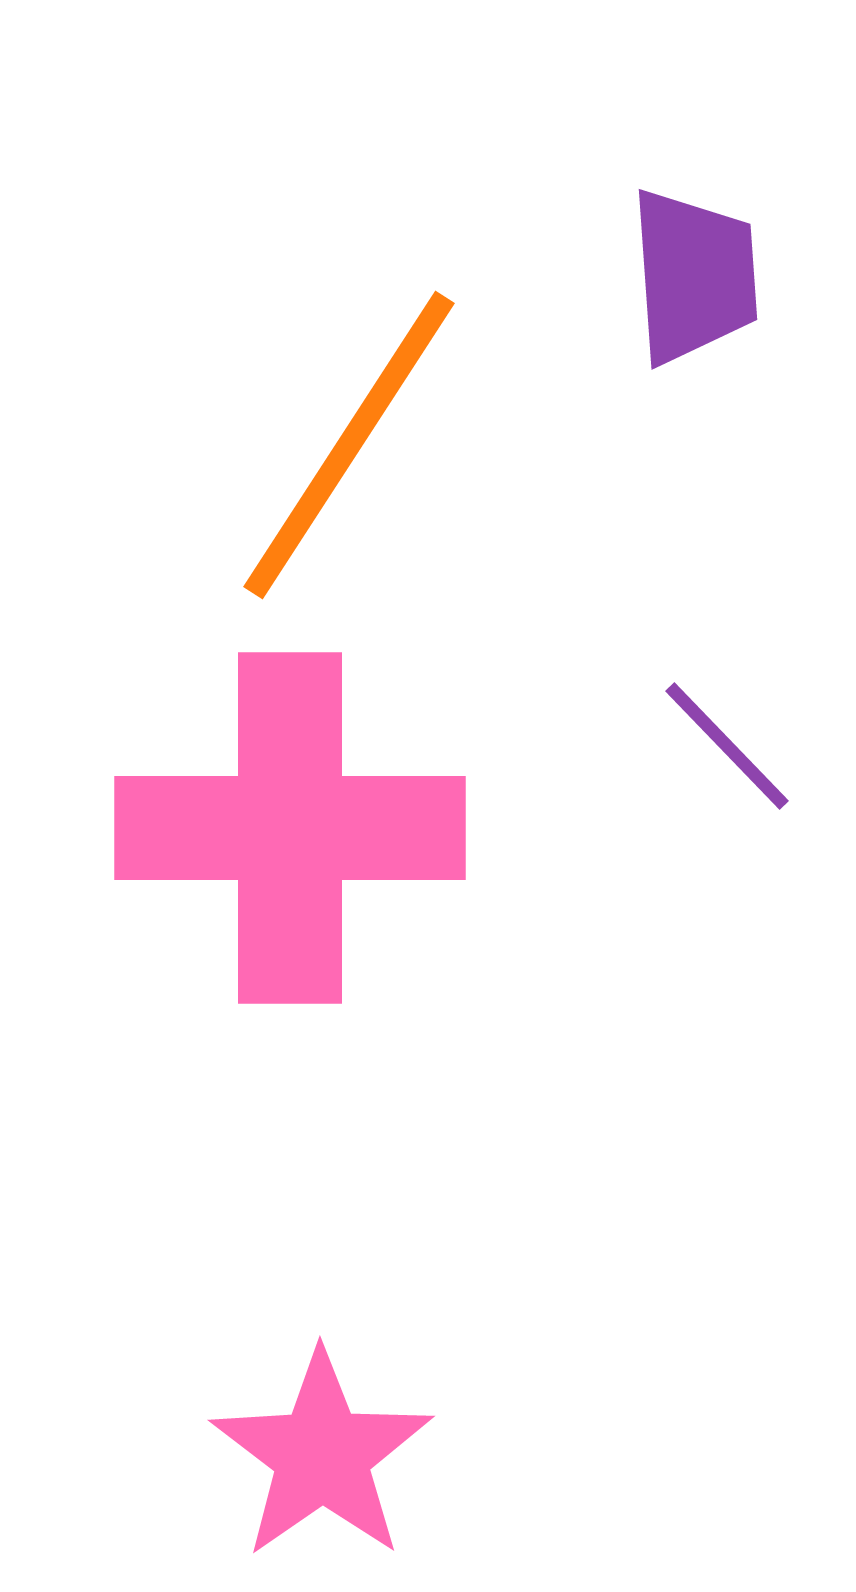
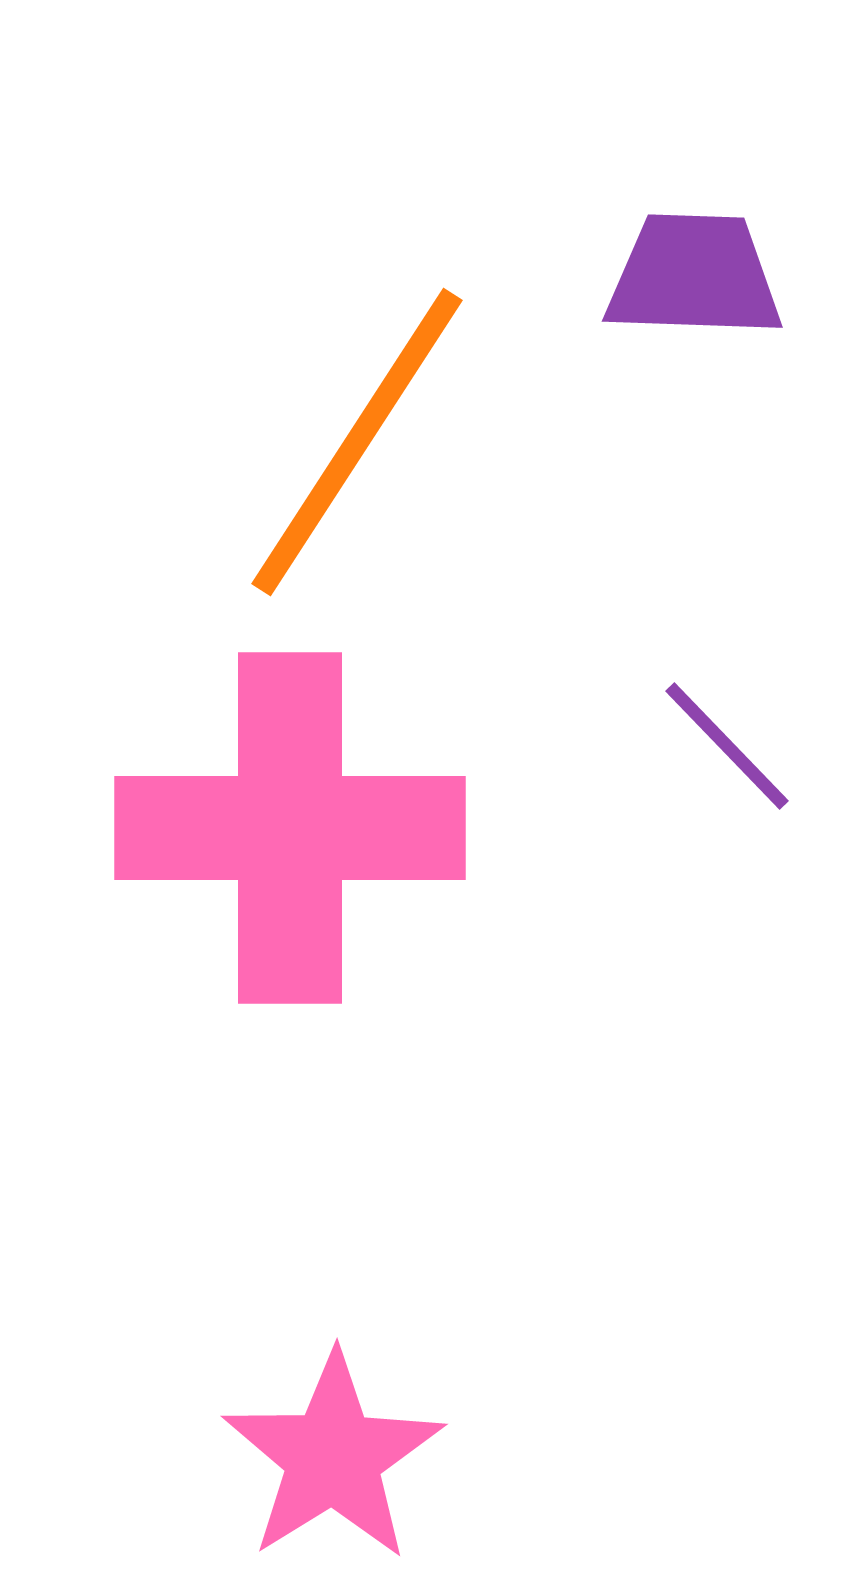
purple trapezoid: rotated 84 degrees counterclockwise
orange line: moved 8 px right, 3 px up
pink star: moved 11 px right, 2 px down; rotated 3 degrees clockwise
